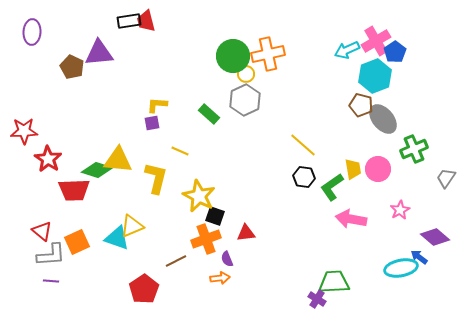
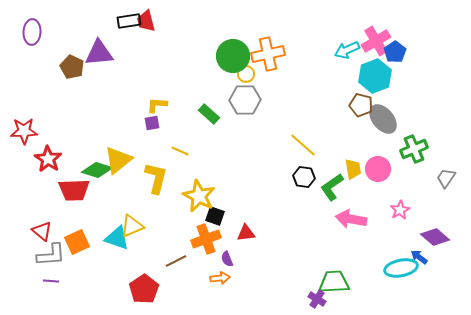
gray hexagon at (245, 100): rotated 24 degrees clockwise
yellow triangle at (118, 160): rotated 44 degrees counterclockwise
